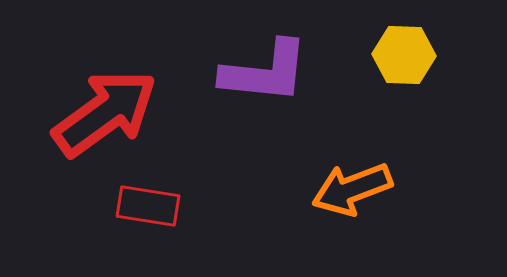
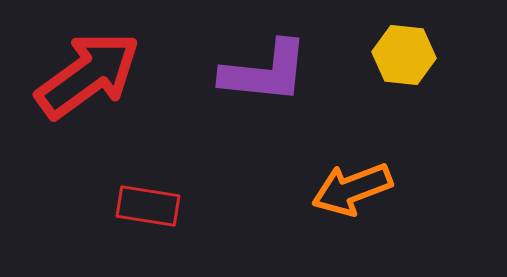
yellow hexagon: rotated 4 degrees clockwise
red arrow: moved 17 px left, 38 px up
